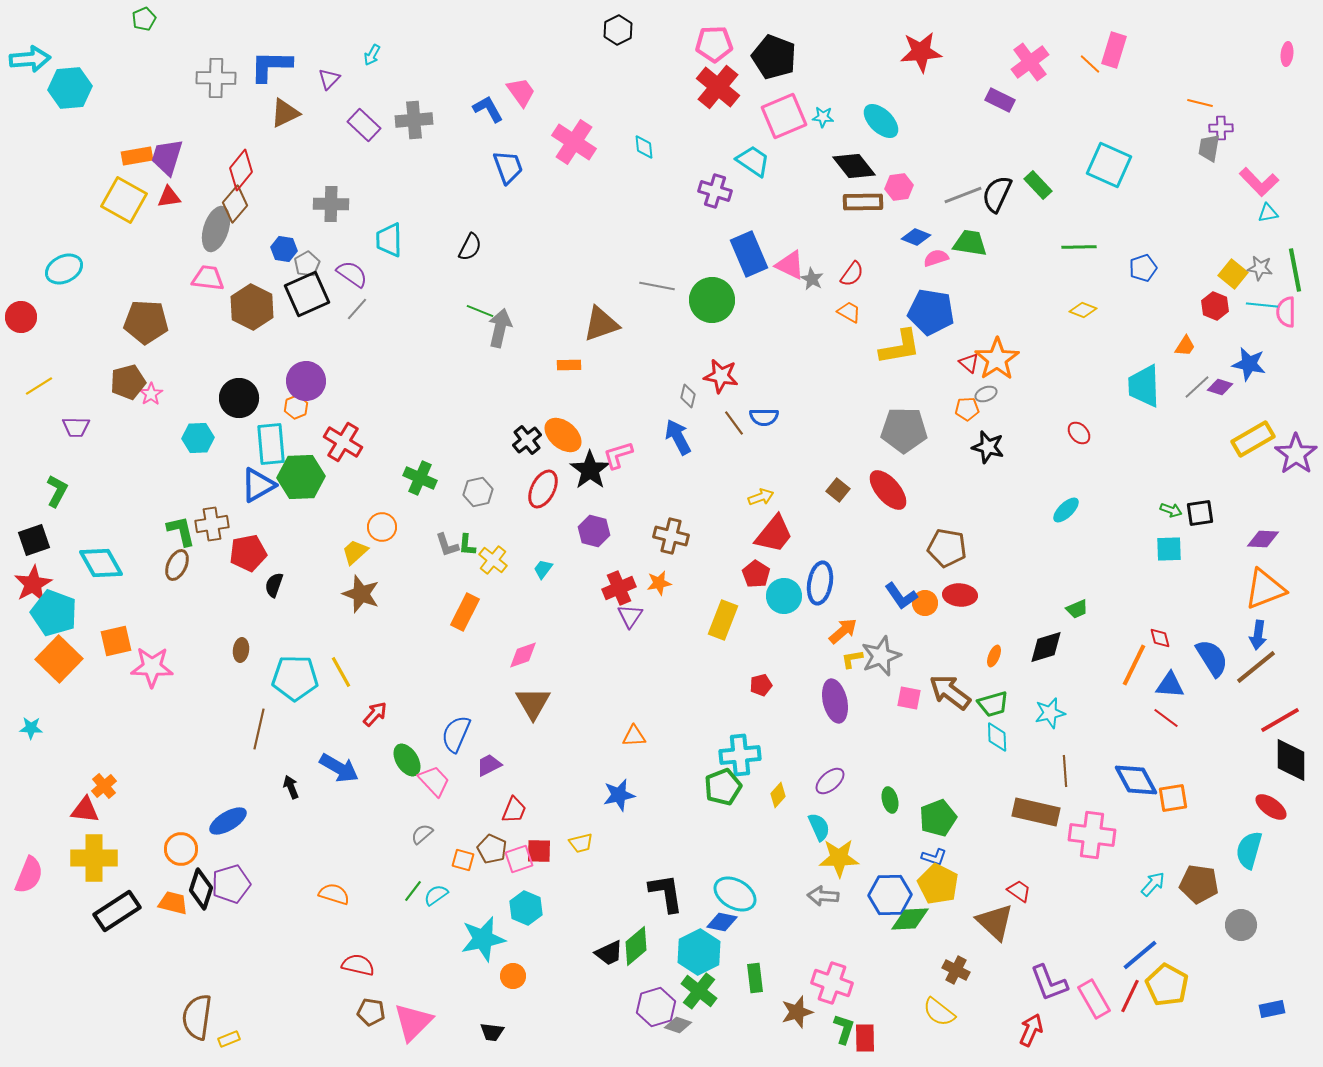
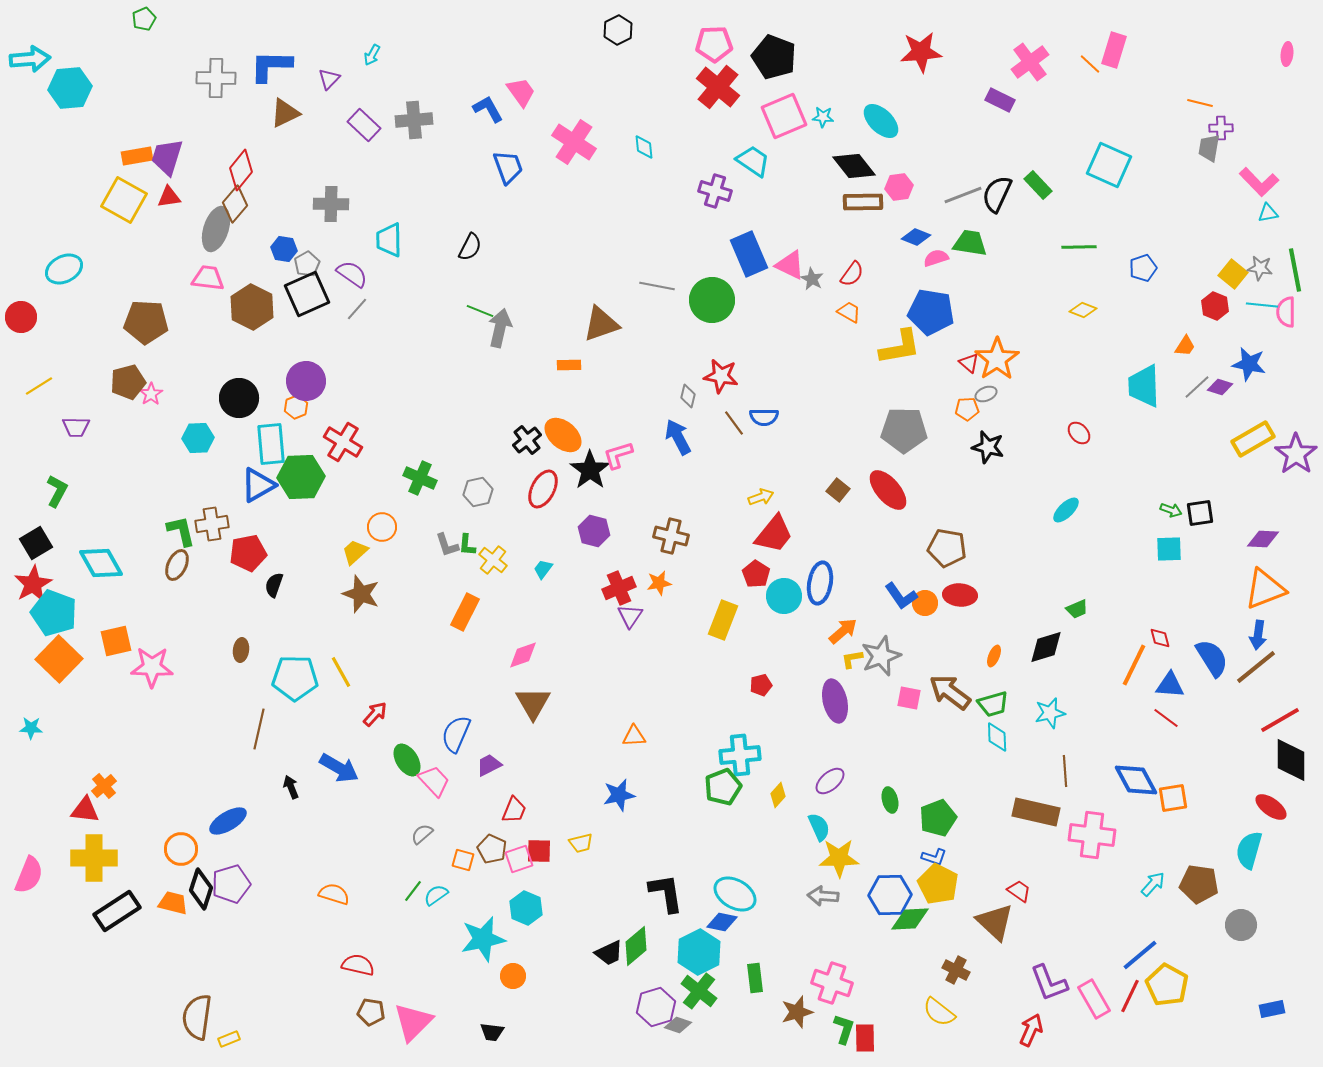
black square at (34, 540): moved 2 px right, 3 px down; rotated 12 degrees counterclockwise
